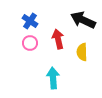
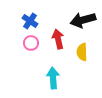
black arrow: rotated 40 degrees counterclockwise
pink circle: moved 1 px right
